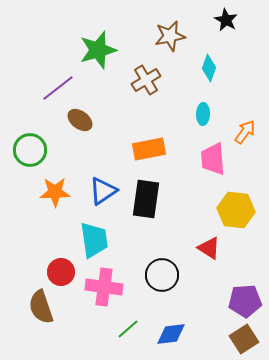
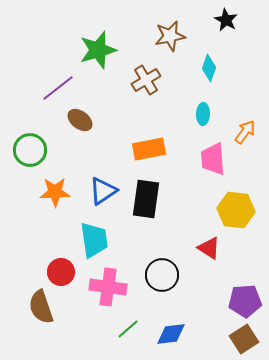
pink cross: moved 4 px right
